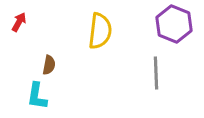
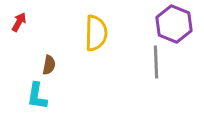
yellow semicircle: moved 4 px left, 2 px down; rotated 6 degrees counterclockwise
gray line: moved 11 px up
